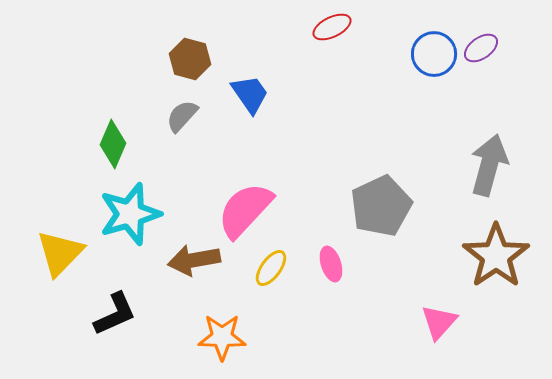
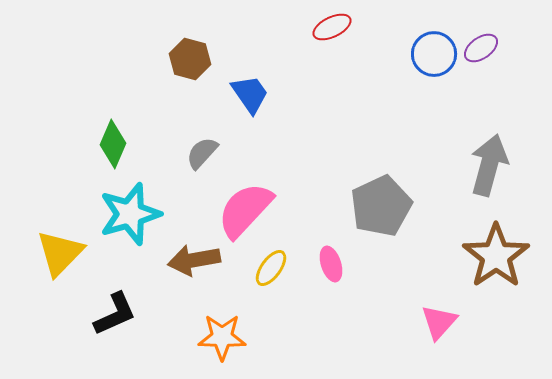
gray semicircle: moved 20 px right, 37 px down
